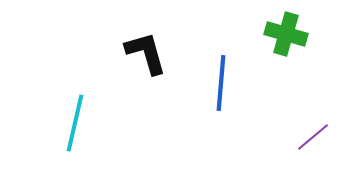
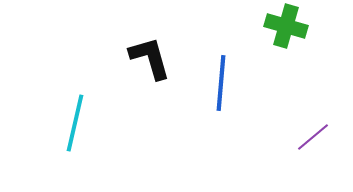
green cross: moved 8 px up
black L-shape: moved 4 px right, 5 px down
